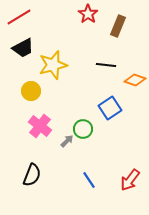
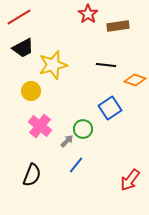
brown rectangle: rotated 60 degrees clockwise
blue line: moved 13 px left, 15 px up; rotated 72 degrees clockwise
